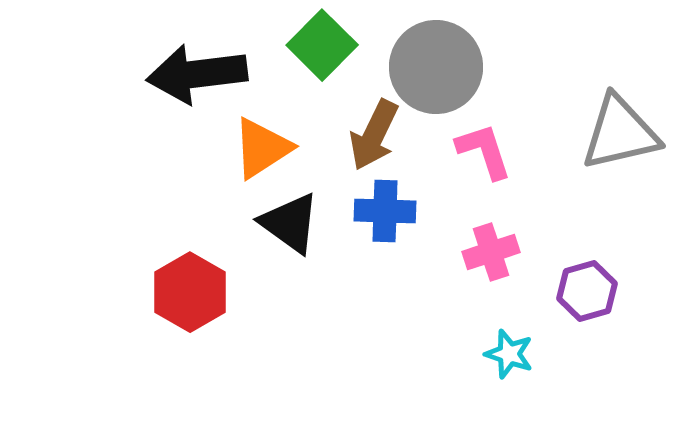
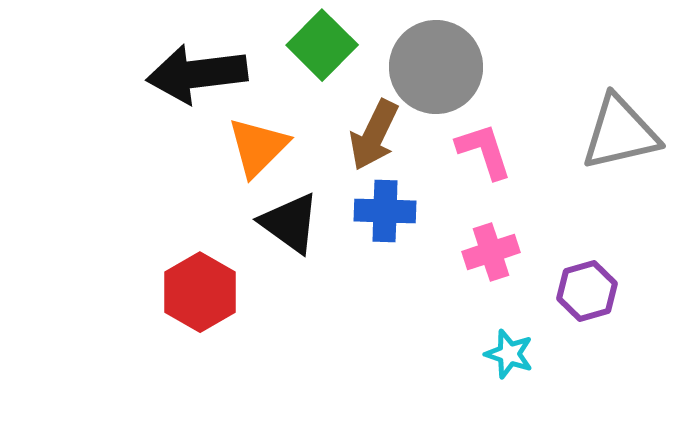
orange triangle: moved 4 px left, 1 px up; rotated 12 degrees counterclockwise
red hexagon: moved 10 px right
